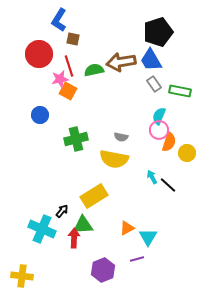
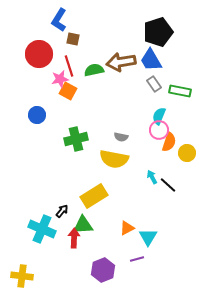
blue circle: moved 3 px left
